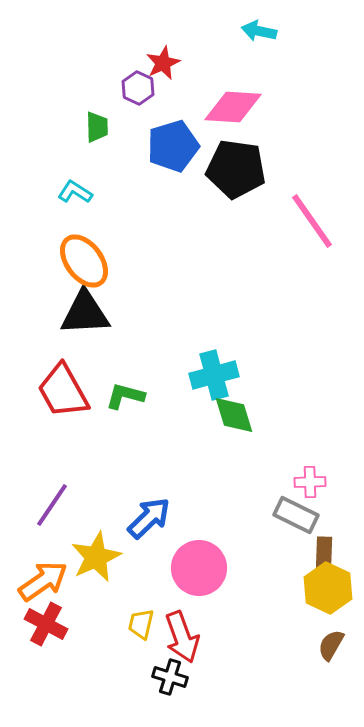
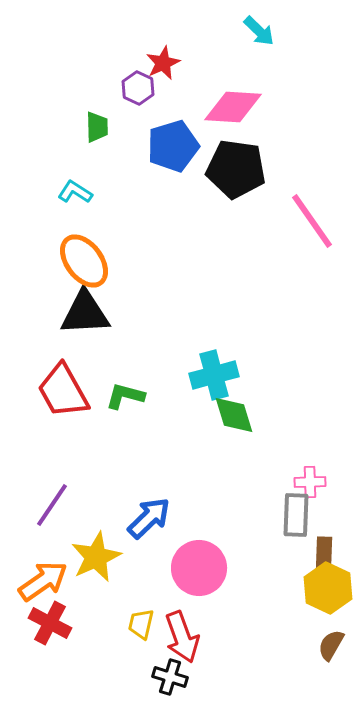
cyan arrow: rotated 148 degrees counterclockwise
gray rectangle: rotated 66 degrees clockwise
red cross: moved 4 px right, 1 px up
